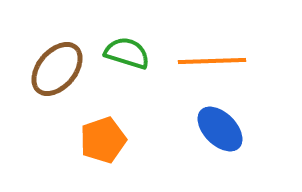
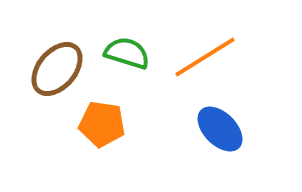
orange line: moved 7 px left, 4 px up; rotated 30 degrees counterclockwise
orange pentagon: moved 1 px left, 16 px up; rotated 27 degrees clockwise
